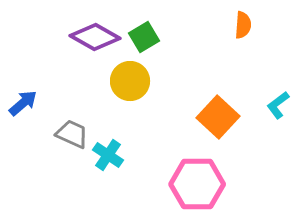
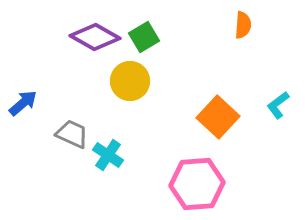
pink hexagon: rotated 4 degrees counterclockwise
